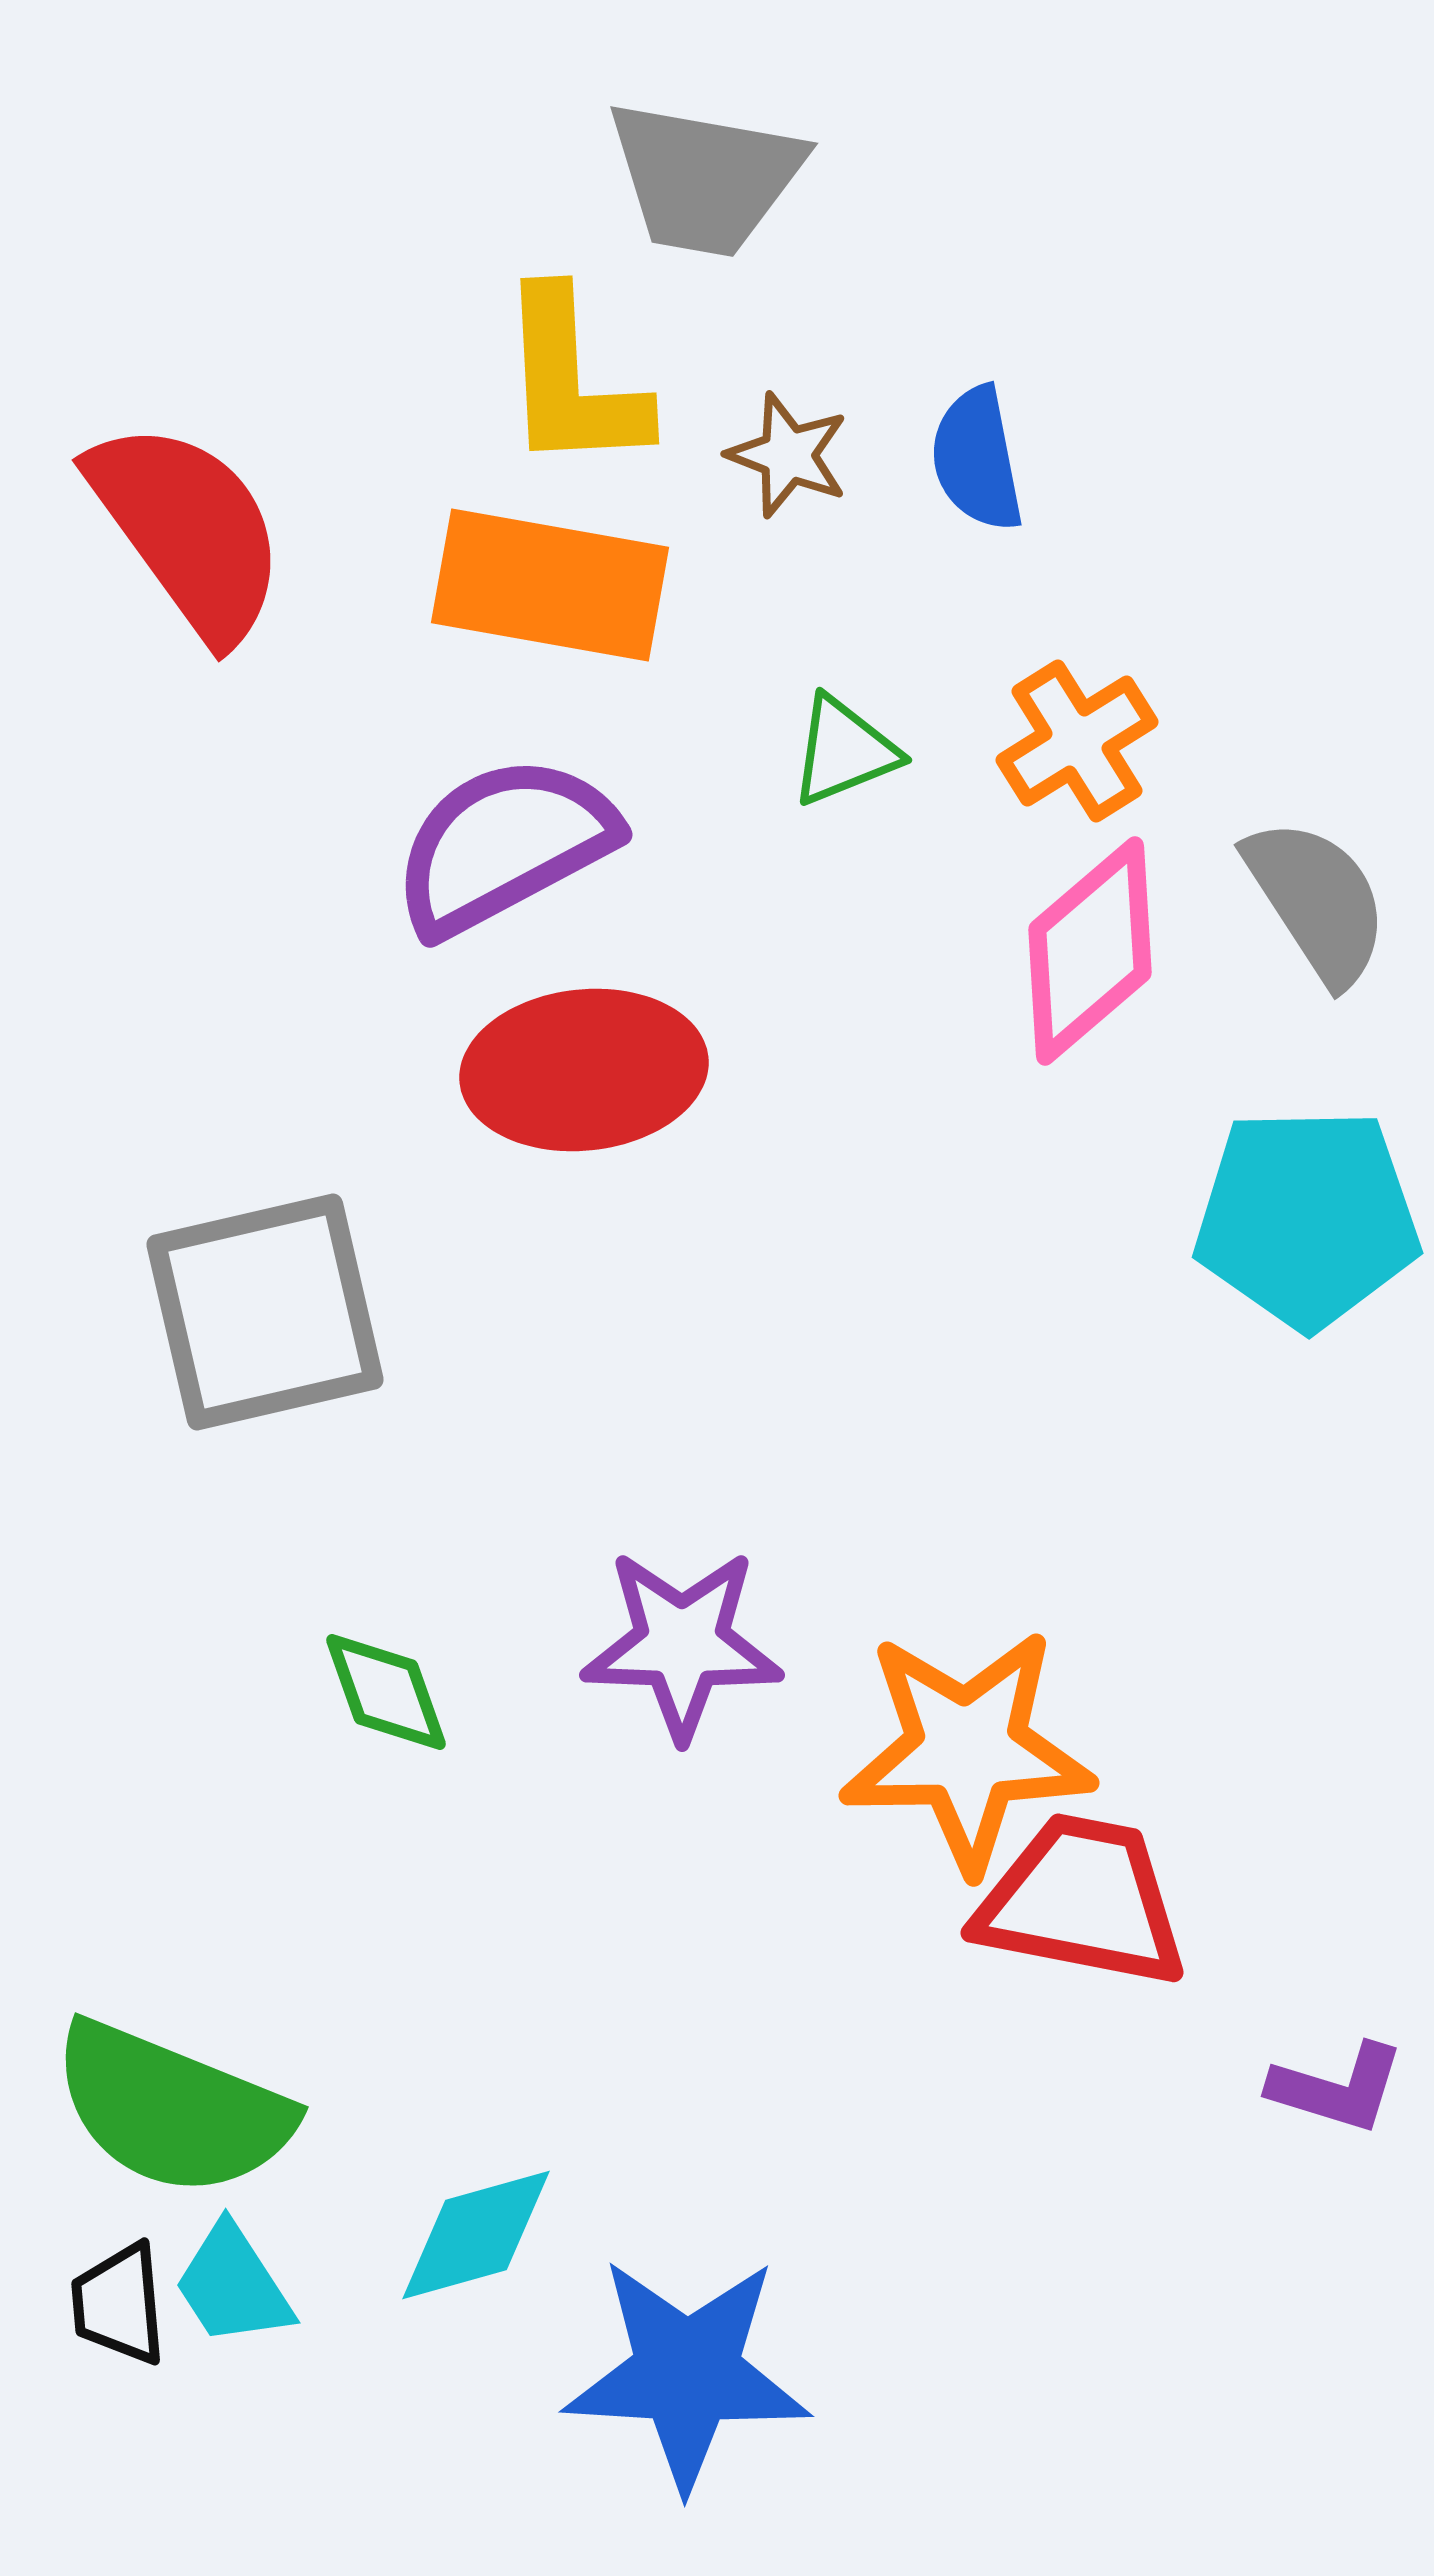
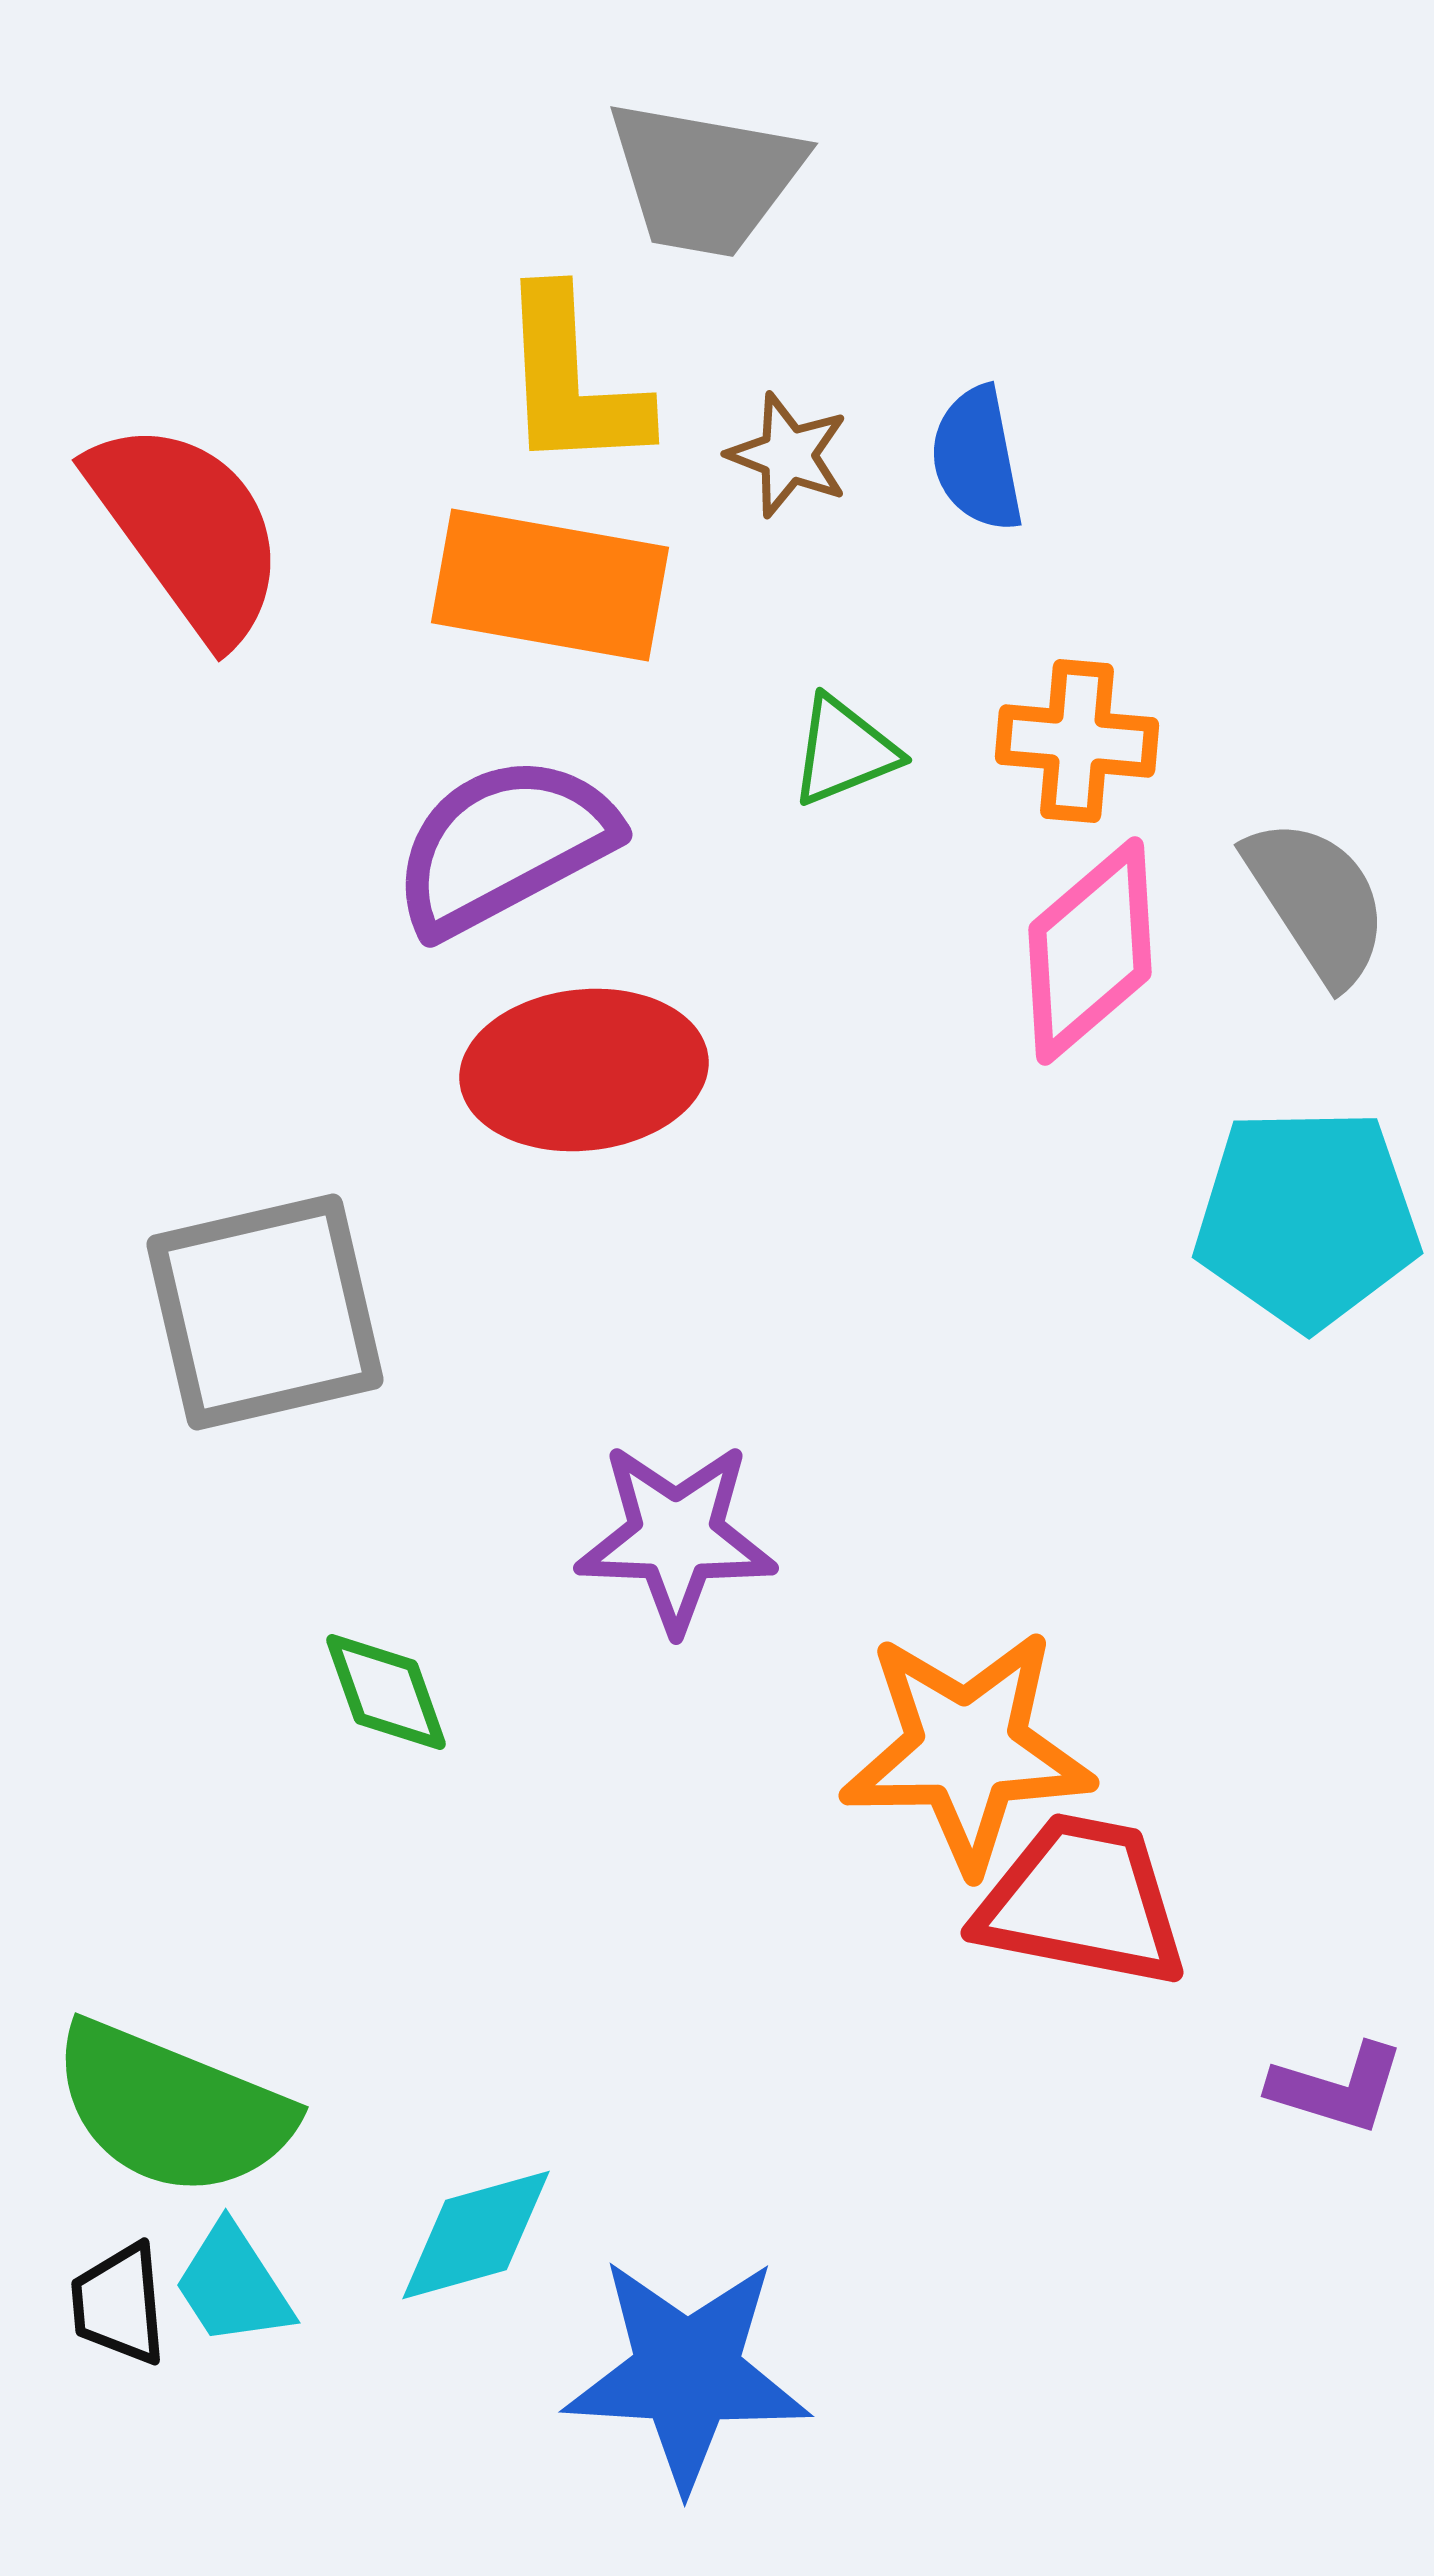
orange cross: rotated 37 degrees clockwise
purple star: moved 6 px left, 107 px up
